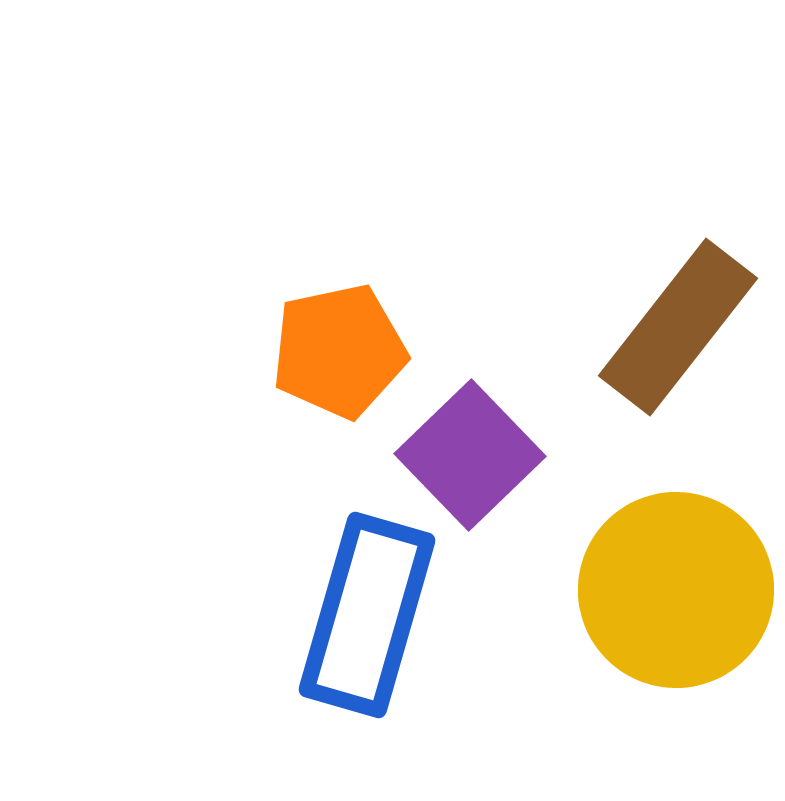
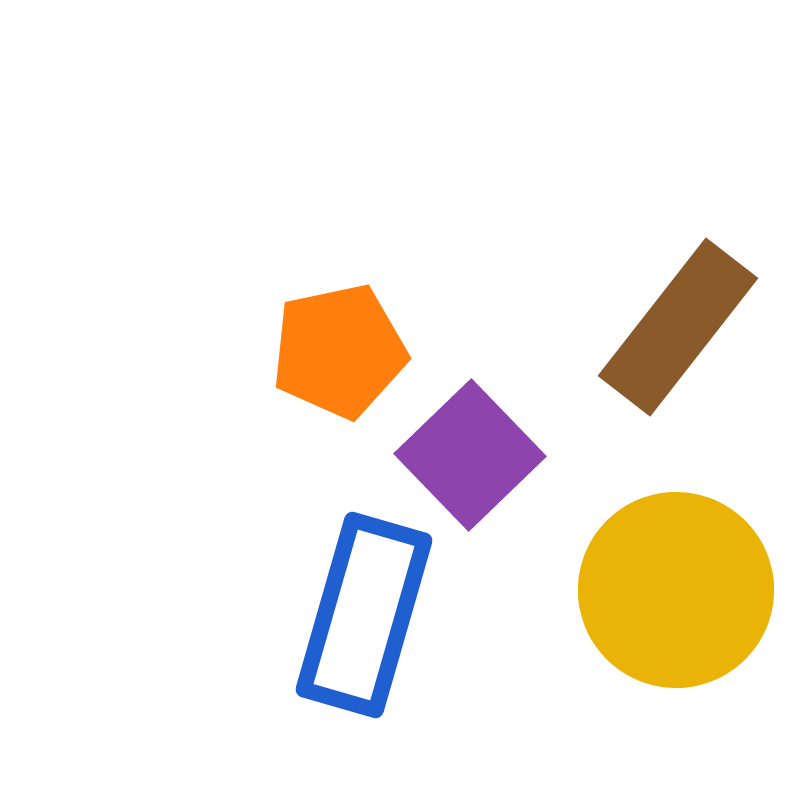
blue rectangle: moved 3 px left
